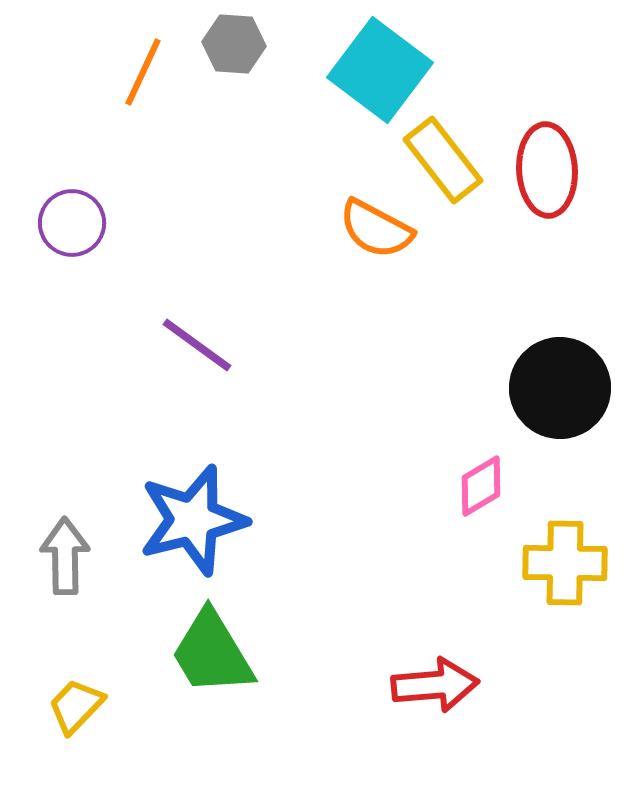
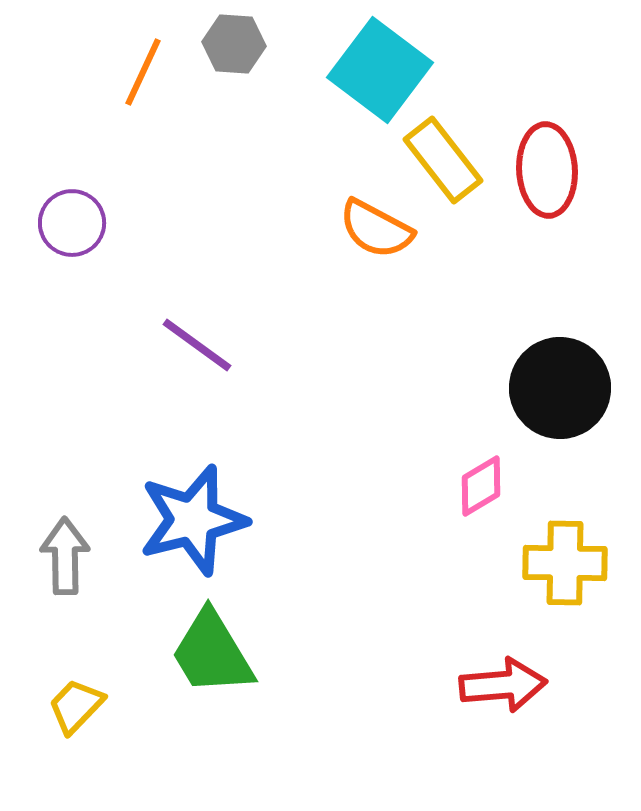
red arrow: moved 68 px right
